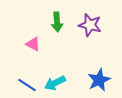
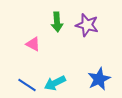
purple star: moved 3 px left
blue star: moved 1 px up
